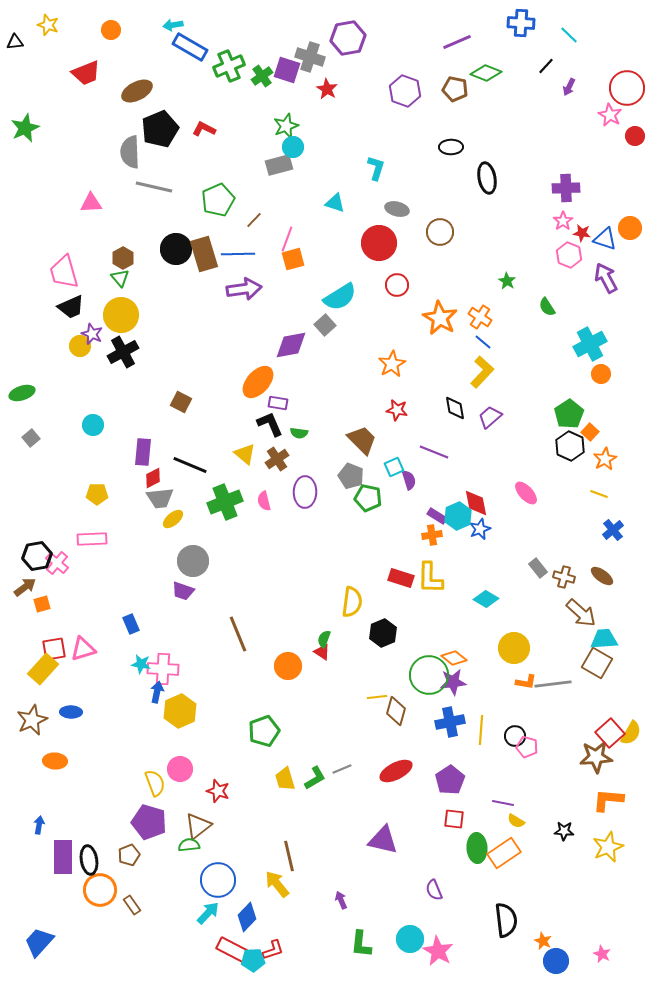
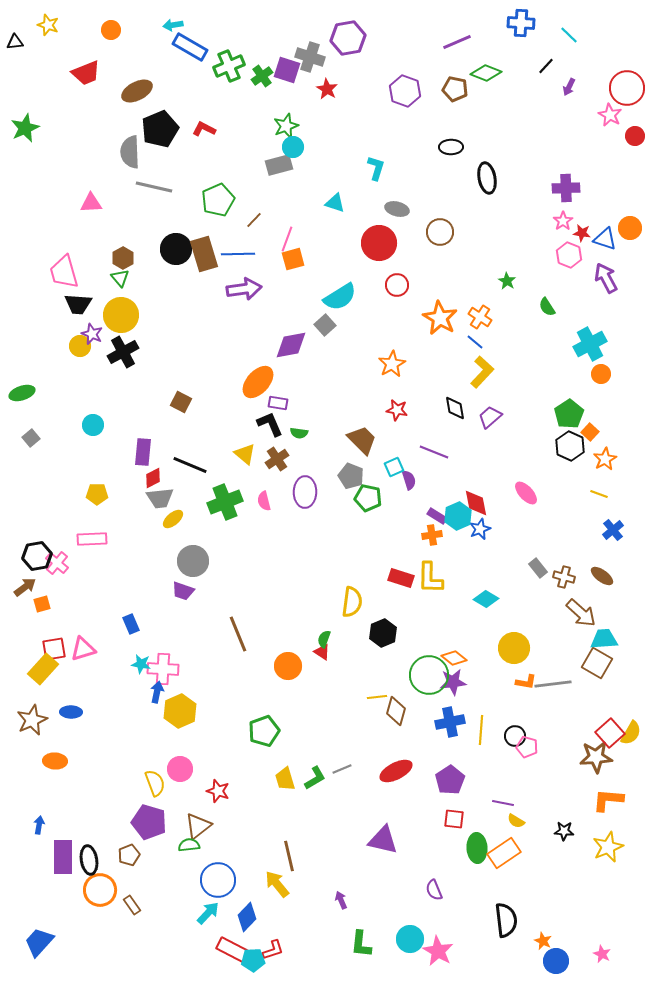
black trapezoid at (71, 307): moved 7 px right, 3 px up; rotated 28 degrees clockwise
blue line at (483, 342): moved 8 px left
